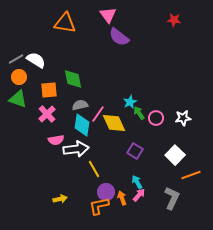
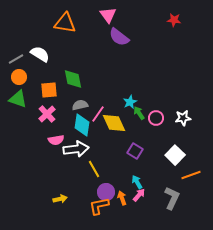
white semicircle: moved 4 px right, 6 px up
